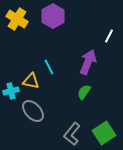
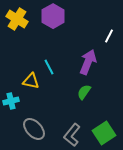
cyan cross: moved 10 px down
gray ellipse: moved 1 px right, 18 px down
gray L-shape: moved 1 px down
